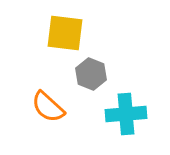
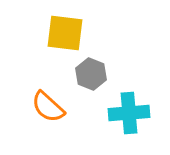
cyan cross: moved 3 px right, 1 px up
